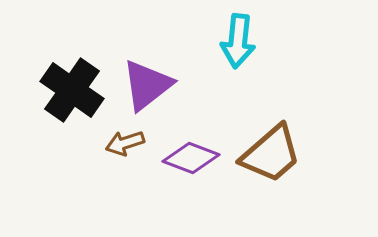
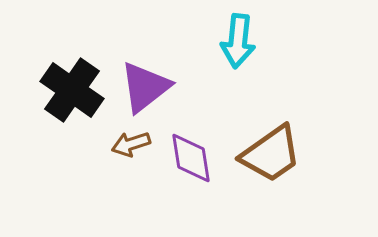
purple triangle: moved 2 px left, 2 px down
brown arrow: moved 6 px right, 1 px down
brown trapezoid: rotated 6 degrees clockwise
purple diamond: rotated 60 degrees clockwise
